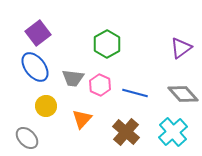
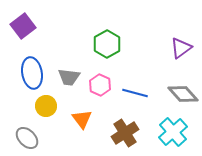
purple square: moved 15 px left, 7 px up
blue ellipse: moved 3 px left, 6 px down; rotated 28 degrees clockwise
gray trapezoid: moved 4 px left, 1 px up
orange triangle: rotated 20 degrees counterclockwise
brown cross: moved 1 px left, 1 px down; rotated 16 degrees clockwise
